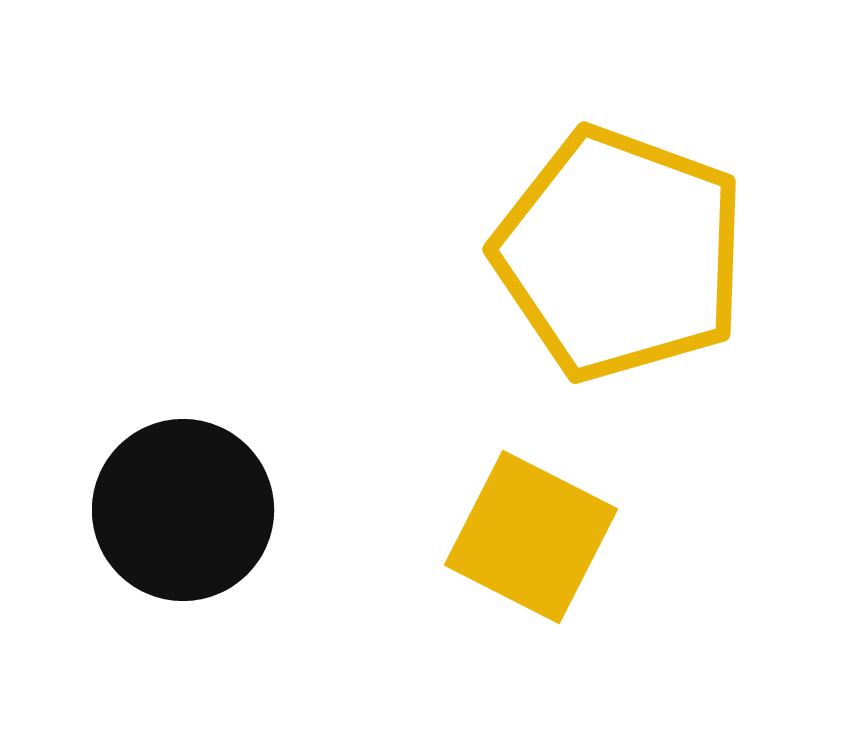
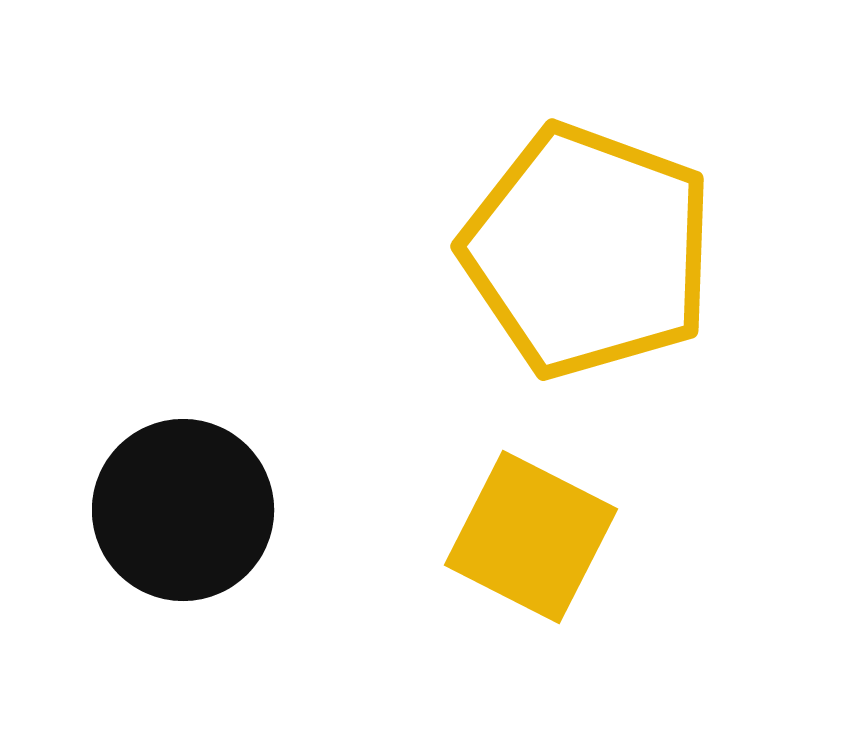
yellow pentagon: moved 32 px left, 3 px up
